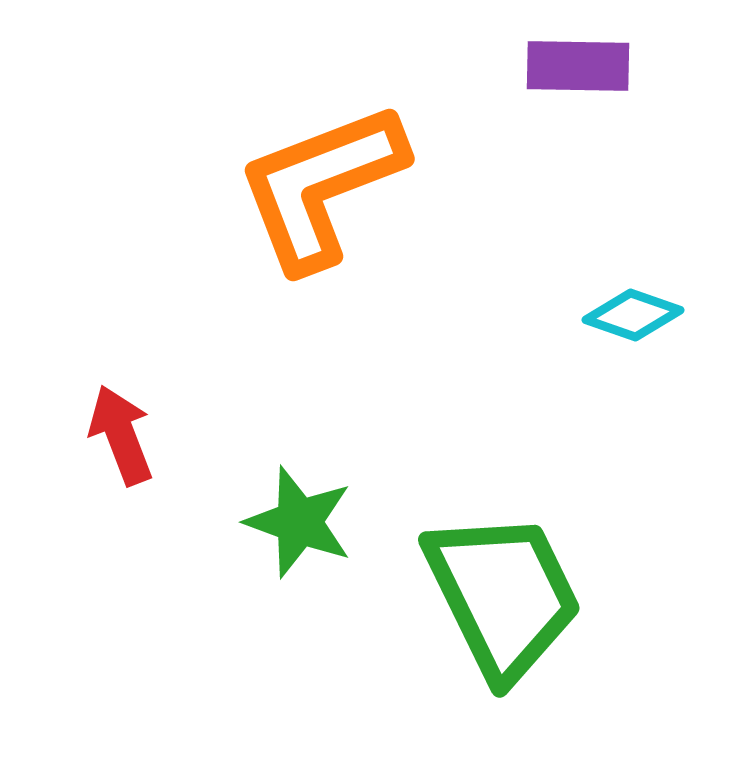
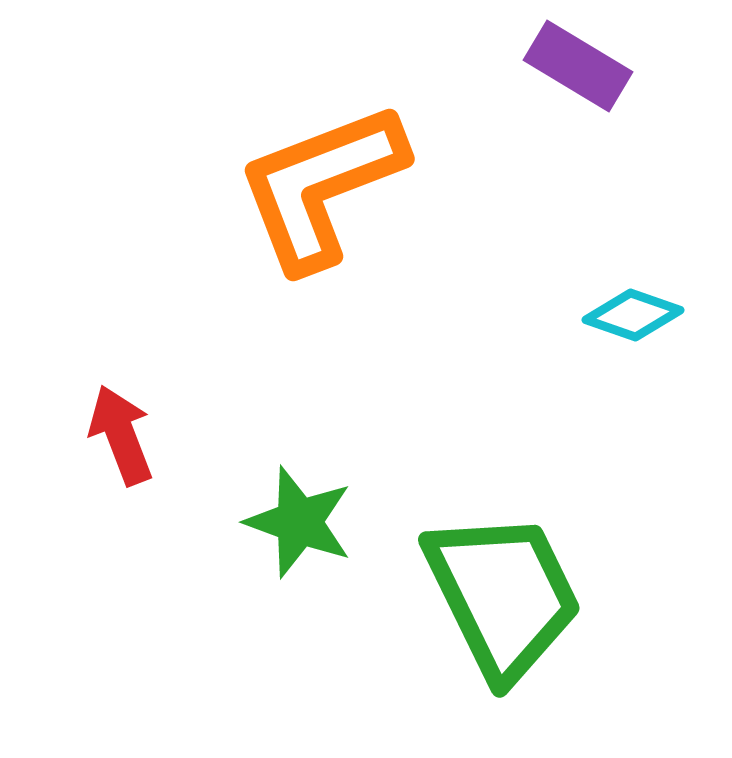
purple rectangle: rotated 30 degrees clockwise
